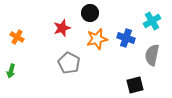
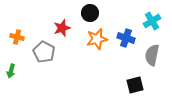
orange cross: rotated 16 degrees counterclockwise
gray pentagon: moved 25 px left, 11 px up
